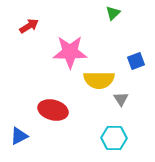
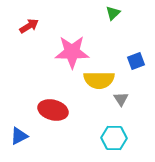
pink star: moved 2 px right
